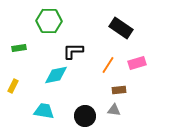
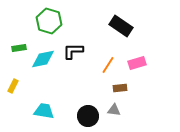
green hexagon: rotated 15 degrees clockwise
black rectangle: moved 2 px up
cyan diamond: moved 13 px left, 16 px up
brown rectangle: moved 1 px right, 2 px up
black circle: moved 3 px right
